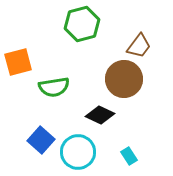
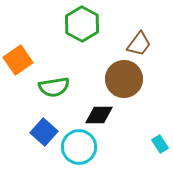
green hexagon: rotated 16 degrees counterclockwise
brown trapezoid: moved 2 px up
orange square: moved 2 px up; rotated 20 degrees counterclockwise
black diamond: moved 1 px left; rotated 24 degrees counterclockwise
blue square: moved 3 px right, 8 px up
cyan circle: moved 1 px right, 5 px up
cyan rectangle: moved 31 px right, 12 px up
